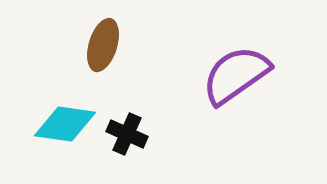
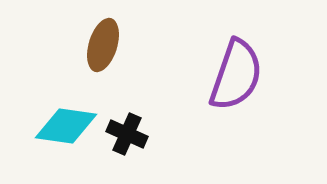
purple semicircle: rotated 144 degrees clockwise
cyan diamond: moved 1 px right, 2 px down
